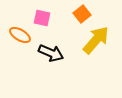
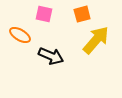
orange square: rotated 24 degrees clockwise
pink square: moved 2 px right, 4 px up
black arrow: moved 3 px down
